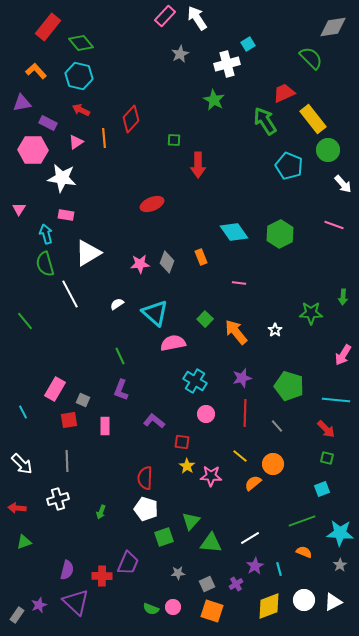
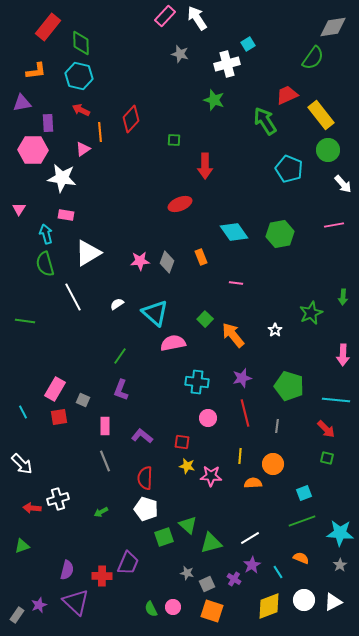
green diamond at (81, 43): rotated 40 degrees clockwise
gray star at (180, 54): rotated 30 degrees counterclockwise
green semicircle at (311, 58): moved 2 px right; rotated 80 degrees clockwise
orange L-shape at (36, 71): rotated 125 degrees clockwise
red trapezoid at (284, 93): moved 3 px right, 2 px down
green star at (214, 100): rotated 10 degrees counterclockwise
yellow rectangle at (313, 119): moved 8 px right, 4 px up
purple rectangle at (48, 123): rotated 60 degrees clockwise
orange line at (104, 138): moved 4 px left, 6 px up
pink triangle at (76, 142): moved 7 px right, 7 px down
red arrow at (198, 165): moved 7 px right, 1 px down
cyan pentagon at (289, 166): moved 3 px down
red ellipse at (152, 204): moved 28 px right
pink line at (334, 225): rotated 30 degrees counterclockwise
green hexagon at (280, 234): rotated 16 degrees clockwise
pink star at (140, 264): moved 3 px up
pink line at (239, 283): moved 3 px left
white line at (70, 294): moved 3 px right, 3 px down
green star at (311, 313): rotated 25 degrees counterclockwise
green line at (25, 321): rotated 42 degrees counterclockwise
orange arrow at (236, 332): moved 3 px left, 3 px down
pink arrow at (343, 355): rotated 30 degrees counterclockwise
green line at (120, 356): rotated 60 degrees clockwise
cyan cross at (195, 381): moved 2 px right, 1 px down; rotated 25 degrees counterclockwise
red line at (245, 413): rotated 16 degrees counterclockwise
pink circle at (206, 414): moved 2 px right, 4 px down
red square at (69, 420): moved 10 px left, 3 px up
purple L-shape at (154, 421): moved 12 px left, 15 px down
gray line at (277, 426): rotated 48 degrees clockwise
yellow line at (240, 456): rotated 56 degrees clockwise
gray line at (67, 461): moved 38 px right; rotated 20 degrees counterclockwise
yellow star at (187, 466): rotated 21 degrees counterclockwise
orange semicircle at (253, 483): rotated 36 degrees clockwise
cyan square at (322, 489): moved 18 px left, 4 px down
red arrow at (17, 508): moved 15 px right
green arrow at (101, 512): rotated 40 degrees clockwise
green triangle at (191, 521): moved 3 px left, 4 px down; rotated 30 degrees counterclockwise
green triangle at (24, 542): moved 2 px left, 4 px down
green triangle at (211, 543): rotated 20 degrees counterclockwise
orange semicircle at (304, 552): moved 3 px left, 6 px down
purple star at (255, 566): moved 3 px left, 1 px up
cyan line at (279, 569): moved 1 px left, 3 px down; rotated 16 degrees counterclockwise
gray star at (178, 573): moved 9 px right; rotated 16 degrees clockwise
purple cross at (236, 584): moved 2 px left, 5 px up; rotated 24 degrees counterclockwise
green semicircle at (151, 609): rotated 42 degrees clockwise
